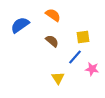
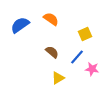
orange semicircle: moved 2 px left, 4 px down
yellow square: moved 2 px right, 3 px up; rotated 16 degrees counterclockwise
brown semicircle: moved 11 px down
blue line: moved 2 px right
yellow triangle: rotated 32 degrees clockwise
